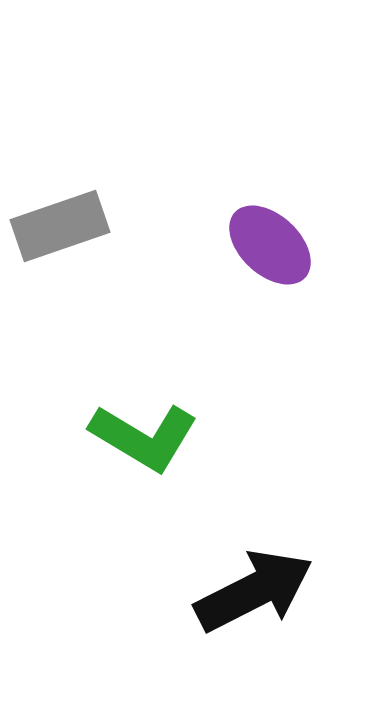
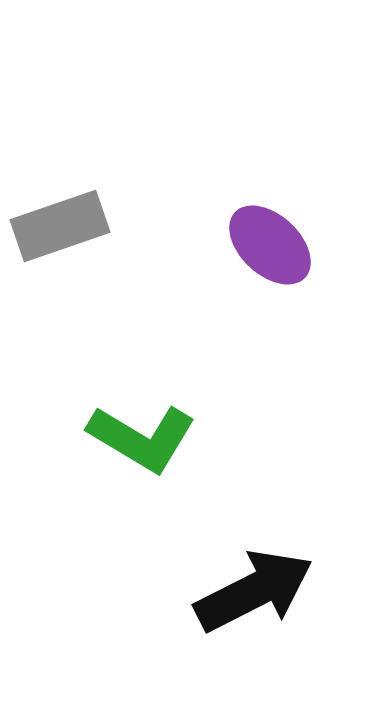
green L-shape: moved 2 px left, 1 px down
